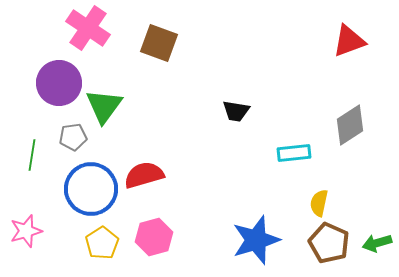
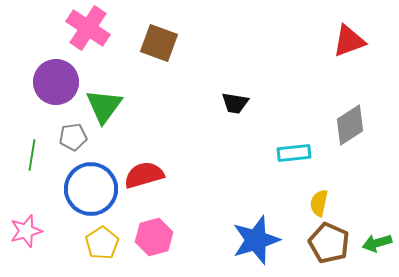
purple circle: moved 3 px left, 1 px up
black trapezoid: moved 1 px left, 8 px up
